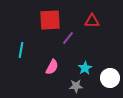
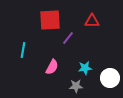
cyan line: moved 2 px right
cyan star: rotated 24 degrees clockwise
